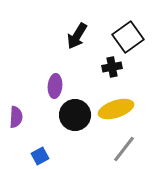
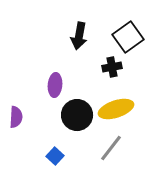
black arrow: moved 2 px right; rotated 20 degrees counterclockwise
purple ellipse: moved 1 px up
black circle: moved 2 px right
gray line: moved 13 px left, 1 px up
blue square: moved 15 px right; rotated 18 degrees counterclockwise
